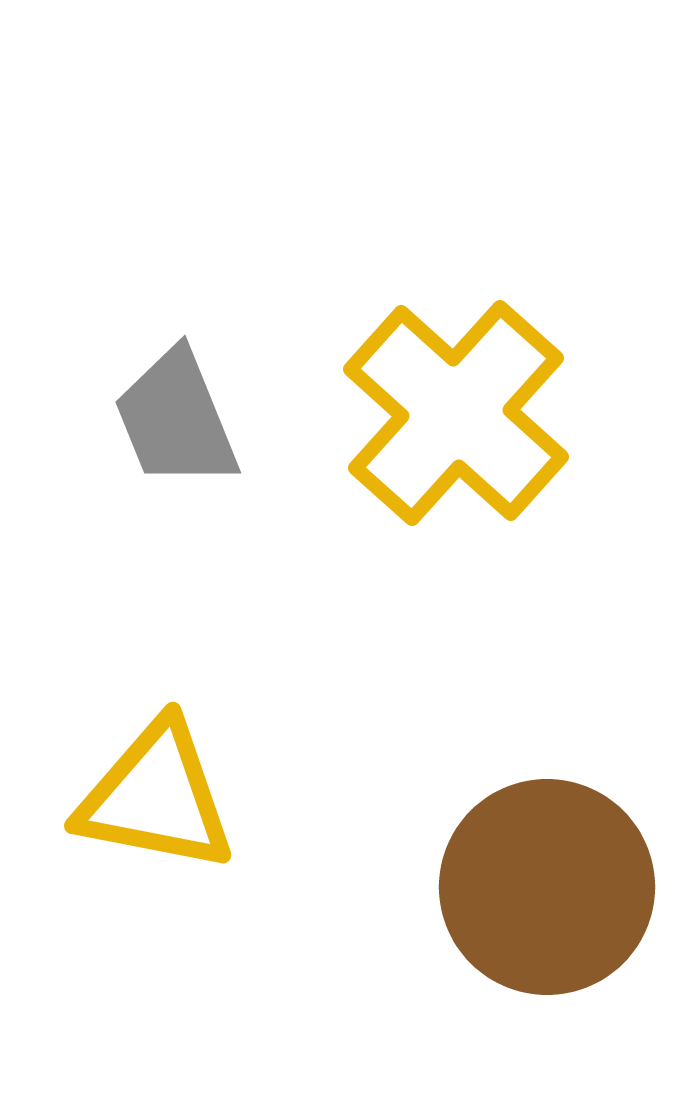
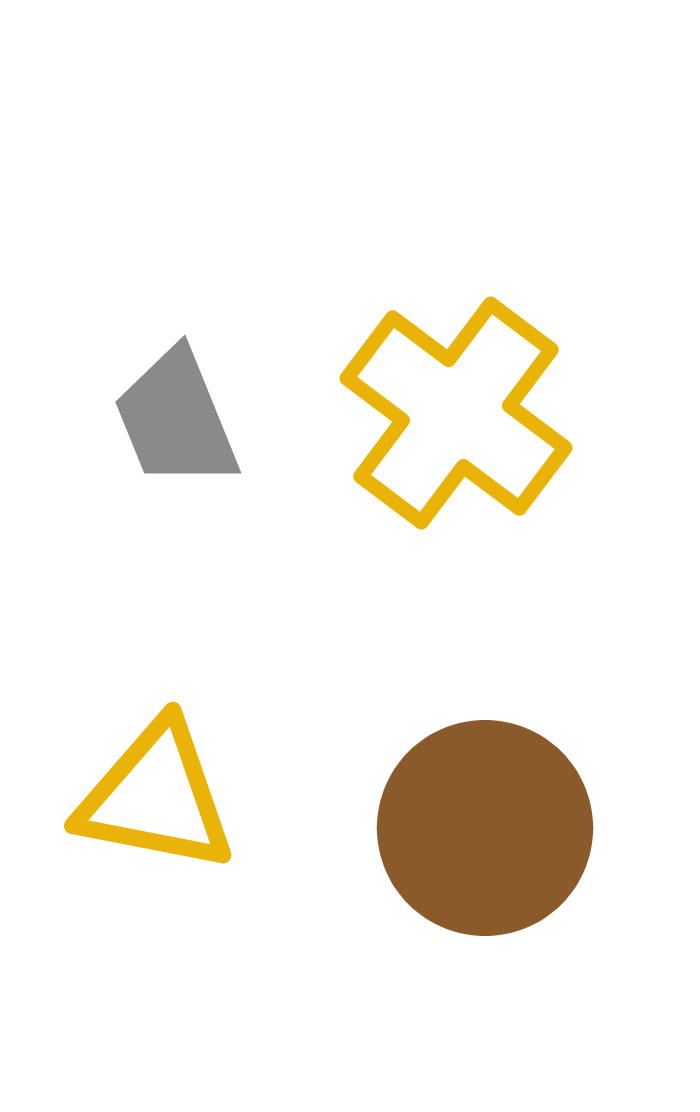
yellow cross: rotated 5 degrees counterclockwise
brown circle: moved 62 px left, 59 px up
